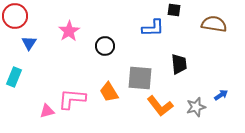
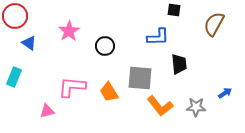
brown semicircle: rotated 70 degrees counterclockwise
blue L-shape: moved 5 px right, 9 px down
blue triangle: rotated 28 degrees counterclockwise
blue arrow: moved 4 px right, 2 px up
pink L-shape: moved 12 px up
gray star: rotated 18 degrees clockwise
